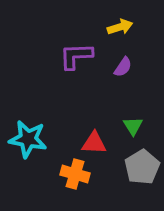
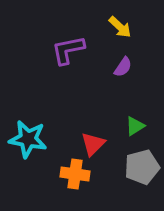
yellow arrow: rotated 60 degrees clockwise
purple L-shape: moved 8 px left, 6 px up; rotated 9 degrees counterclockwise
green triangle: moved 2 px right; rotated 30 degrees clockwise
red triangle: moved 1 px left, 1 px down; rotated 48 degrees counterclockwise
gray pentagon: rotated 16 degrees clockwise
orange cross: rotated 8 degrees counterclockwise
